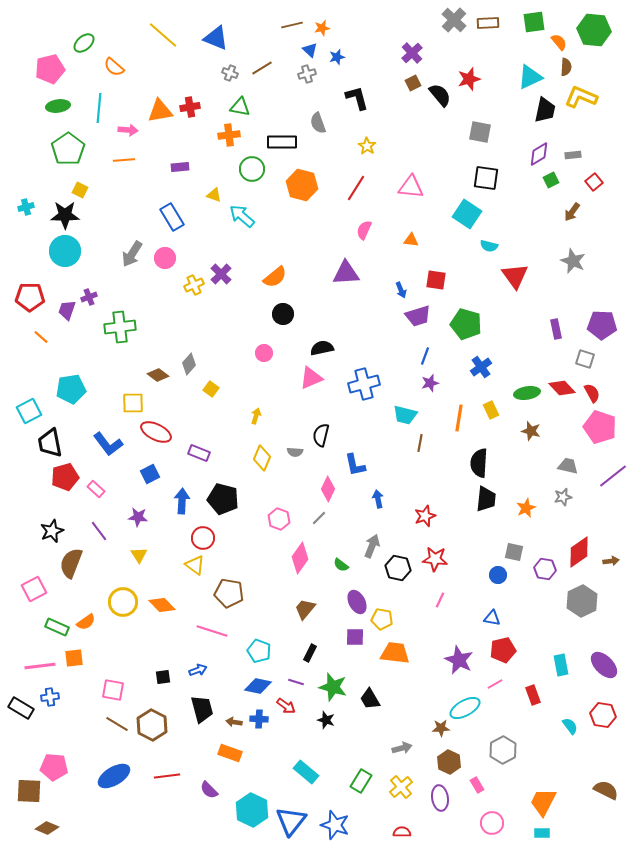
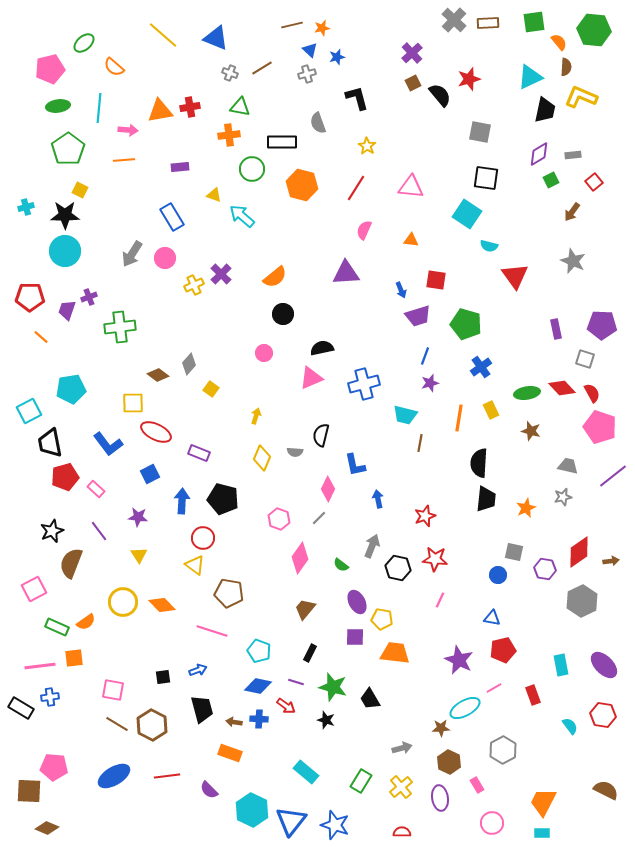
pink line at (495, 684): moved 1 px left, 4 px down
